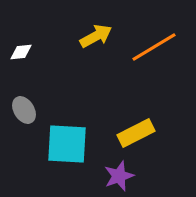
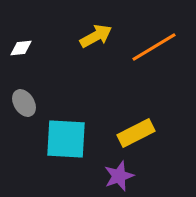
white diamond: moved 4 px up
gray ellipse: moved 7 px up
cyan square: moved 1 px left, 5 px up
